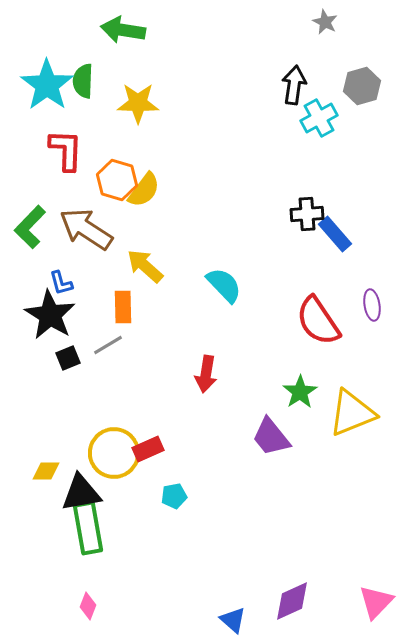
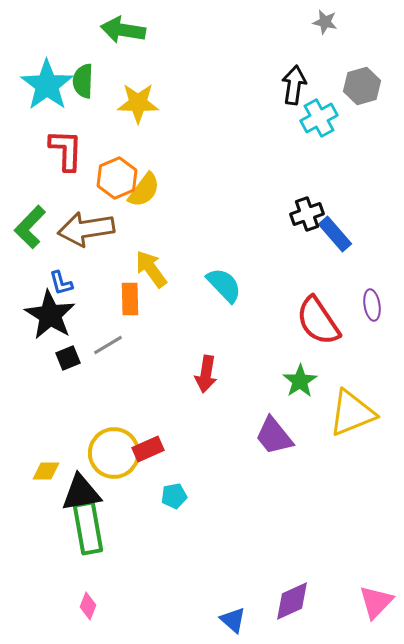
gray star: rotated 15 degrees counterclockwise
orange hexagon: moved 2 px up; rotated 21 degrees clockwise
black cross: rotated 16 degrees counterclockwise
brown arrow: rotated 42 degrees counterclockwise
yellow arrow: moved 6 px right, 3 px down; rotated 12 degrees clockwise
orange rectangle: moved 7 px right, 8 px up
green star: moved 11 px up
purple trapezoid: moved 3 px right, 1 px up
